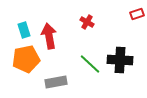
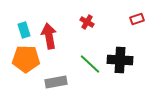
red rectangle: moved 5 px down
orange pentagon: rotated 12 degrees clockwise
